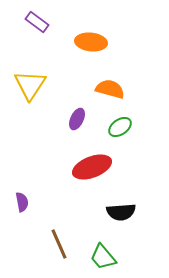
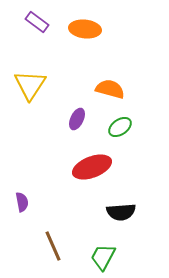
orange ellipse: moved 6 px left, 13 px up
brown line: moved 6 px left, 2 px down
green trapezoid: rotated 68 degrees clockwise
